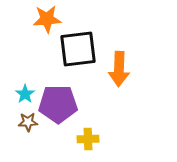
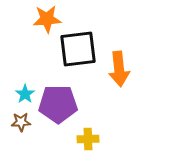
orange arrow: rotated 8 degrees counterclockwise
brown star: moved 7 px left
